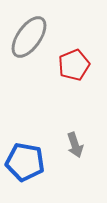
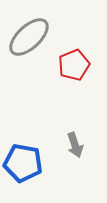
gray ellipse: rotated 12 degrees clockwise
blue pentagon: moved 2 px left, 1 px down
